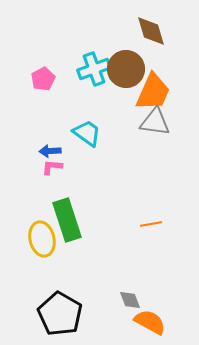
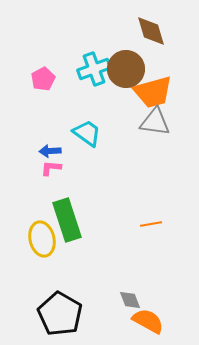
orange trapezoid: rotated 51 degrees clockwise
pink L-shape: moved 1 px left, 1 px down
orange semicircle: moved 2 px left, 1 px up
